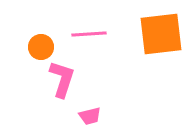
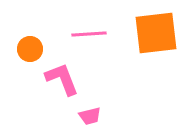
orange square: moved 5 px left, 1 px up
orange circle: moved 11 px left, 2 px down
pink L-shape: rotated 39 degrees counterclockwise
